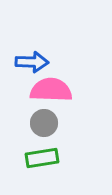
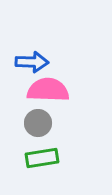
pink semicircle: moved 3 px left
gray circle: moved 6 px left
